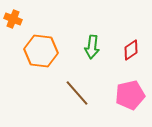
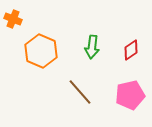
orange hexagon: rotated 16 degrees clockwise
brown line: moved 3 px right, 1 px up
